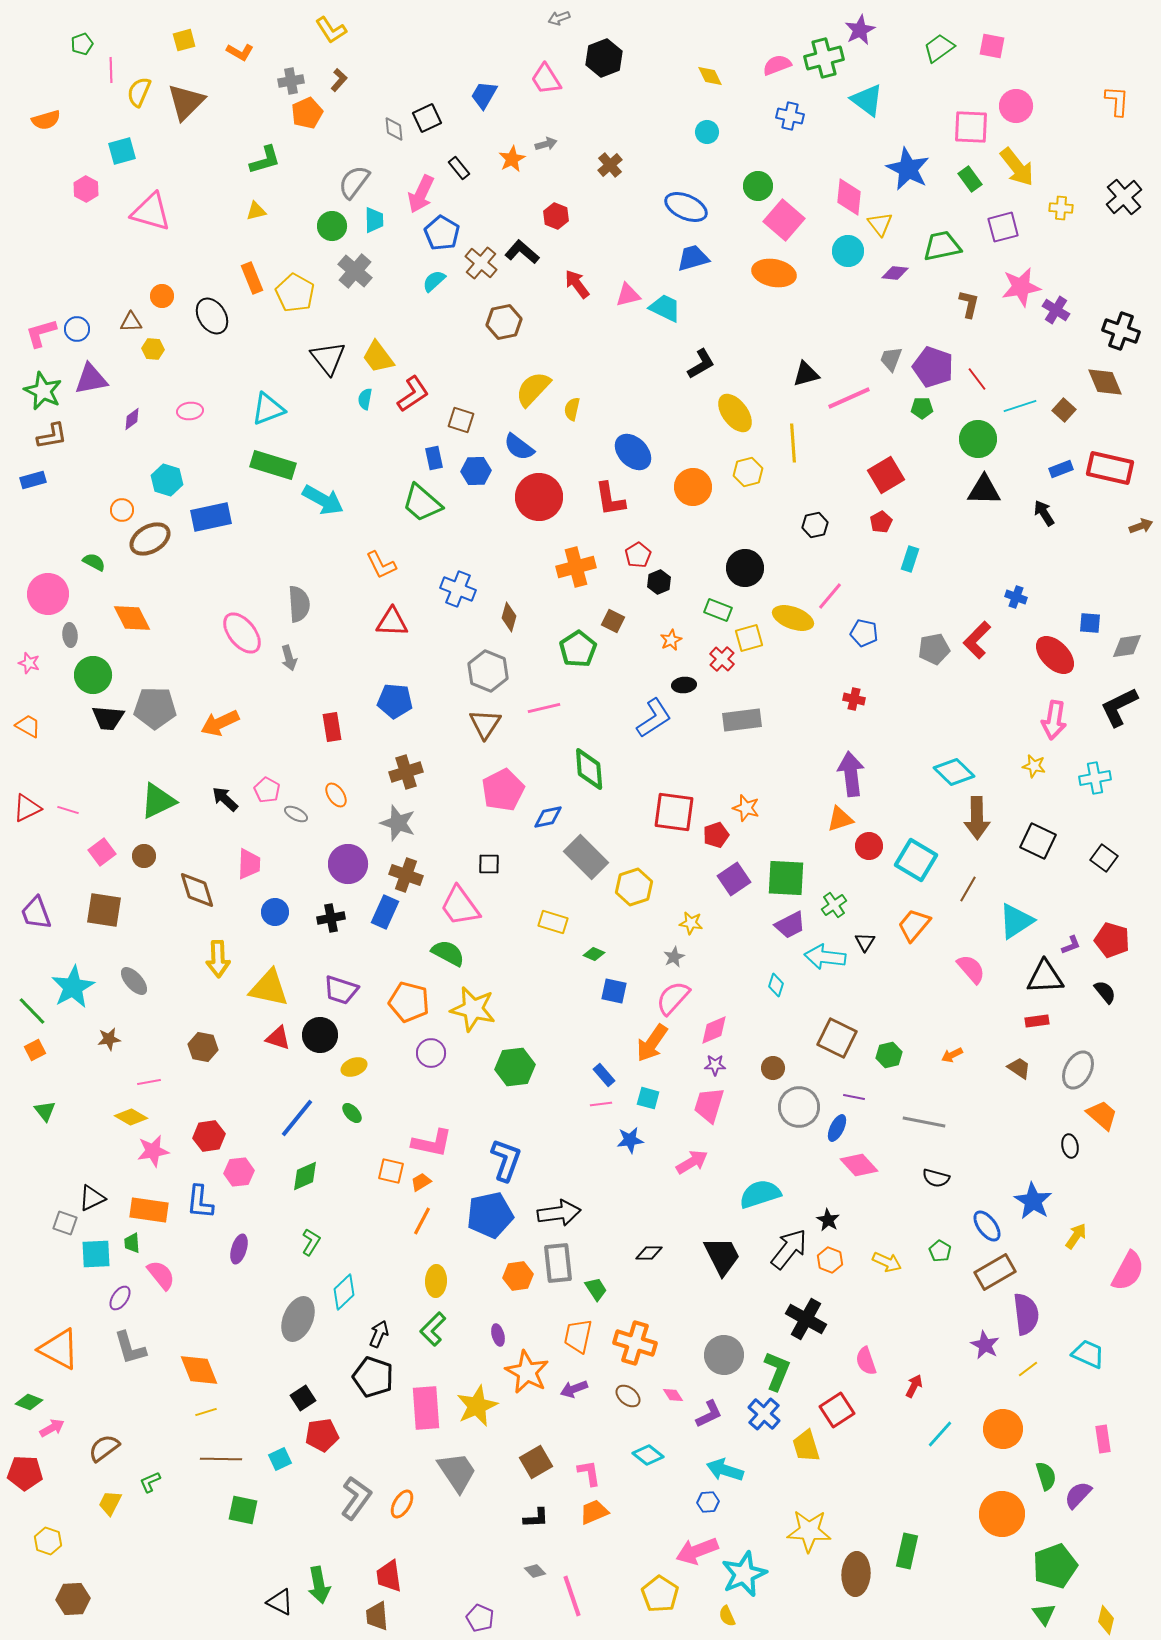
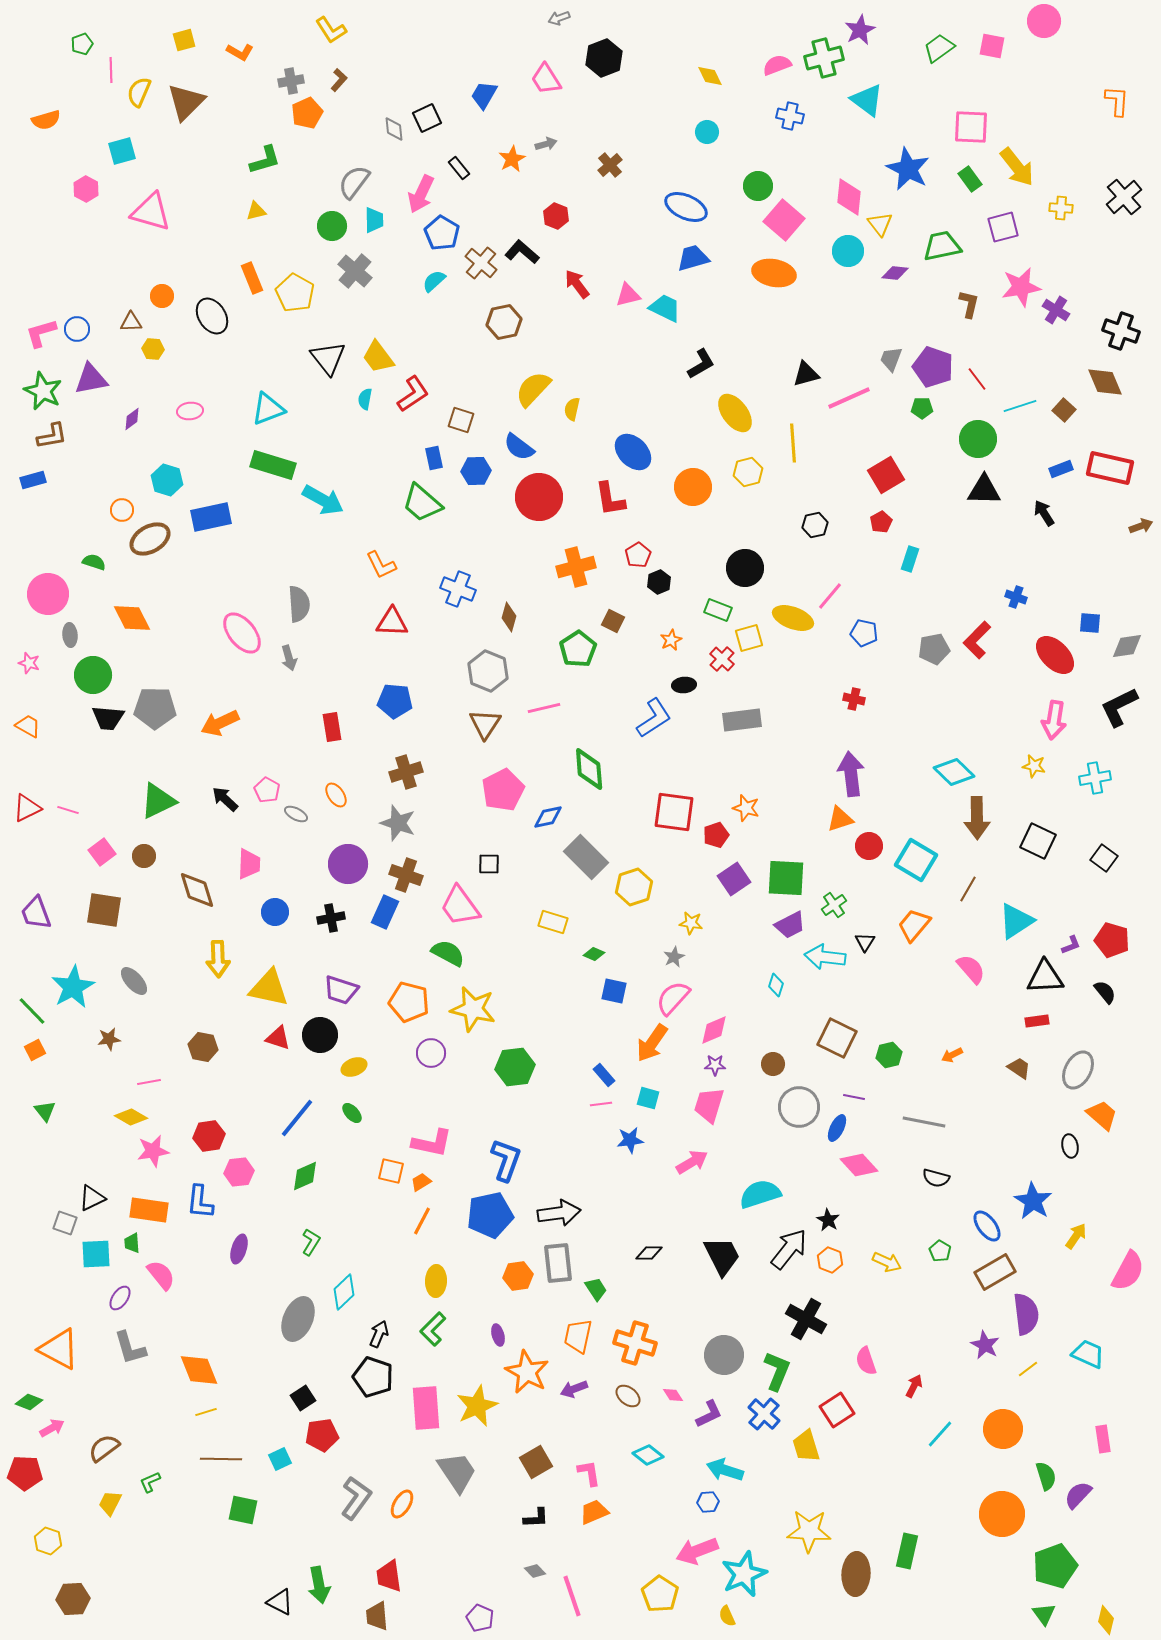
pink circle at (1016, 106): moved 28 px right, 85 px up
green semicircle at (94, 562): rotated 10 degrees counterclockwise
brown circle at (773, 1068): moved 4 px up
